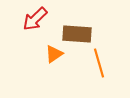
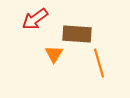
red arrow: rotated 8 degrees clockwise
orange triangle: rotated 24 degrees counterclockwise
